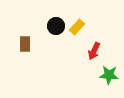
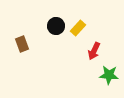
yellow rectangle: moved 1 px right, 1 px down
brown rectangle: moved 3 px left; rotated 21 degrees counterclockwise
